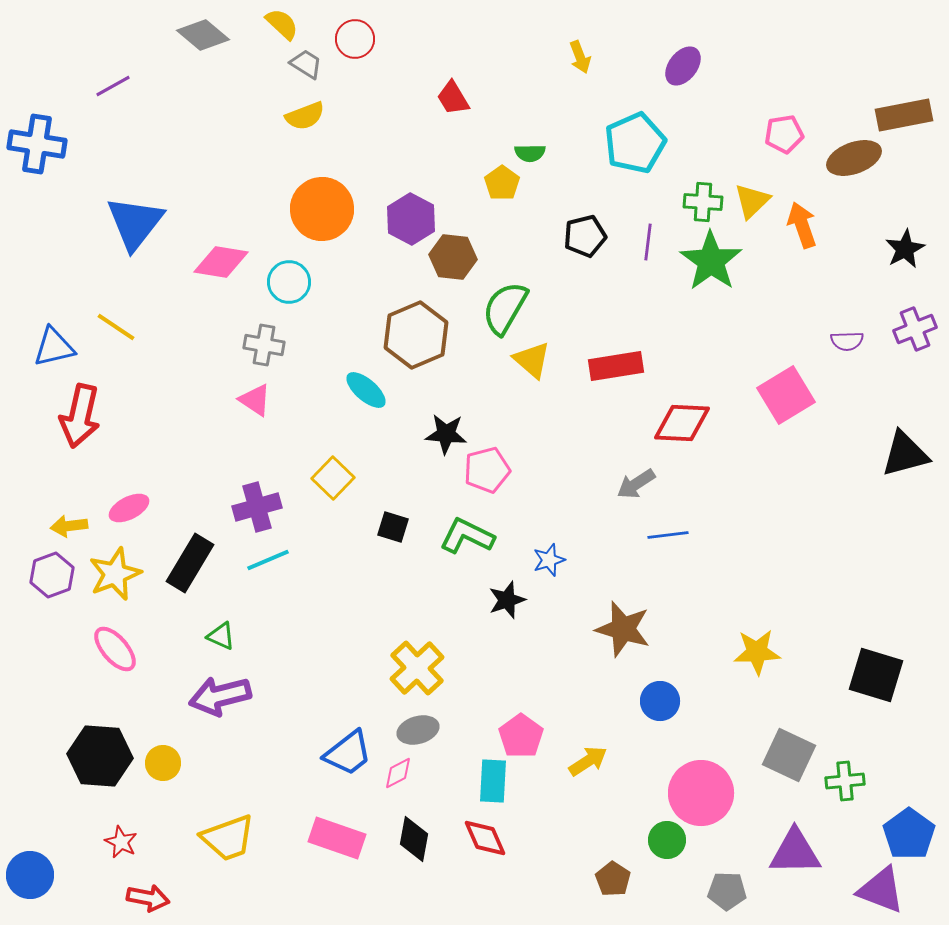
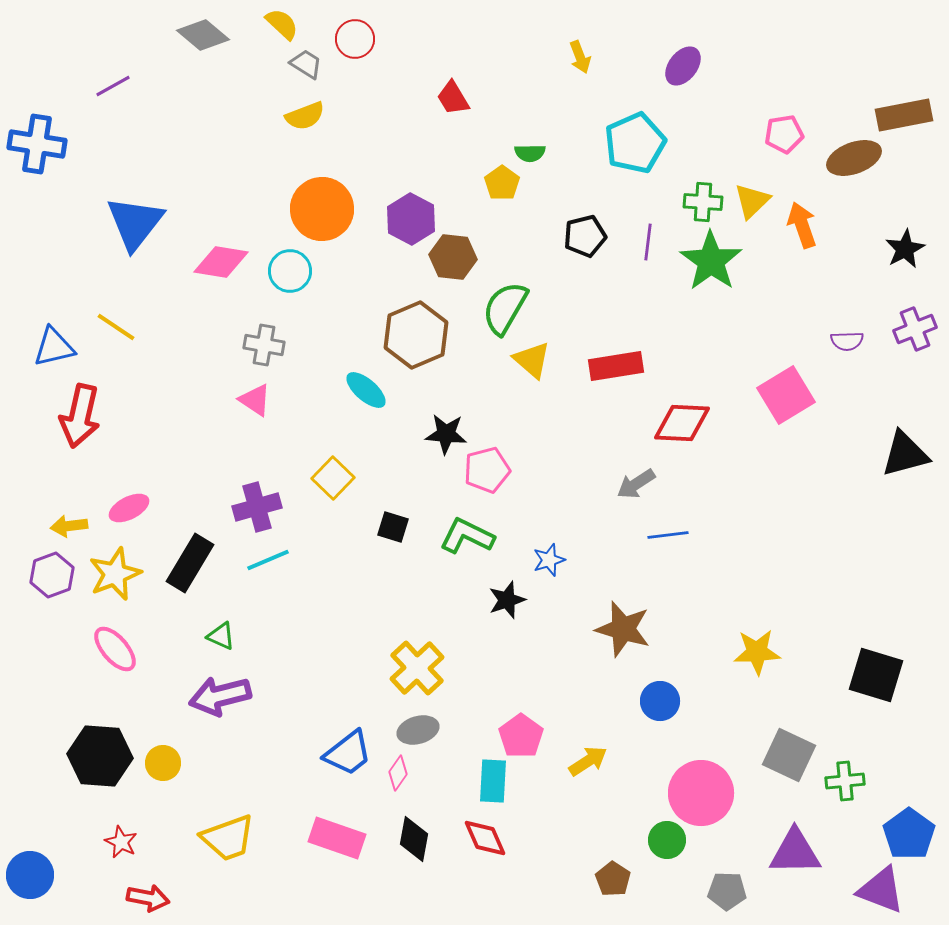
cyan circle at (289, 282): moved 1 px right, 11 px up
pink diamond at (398, 773): rotated 28 degrees counterclockwise
